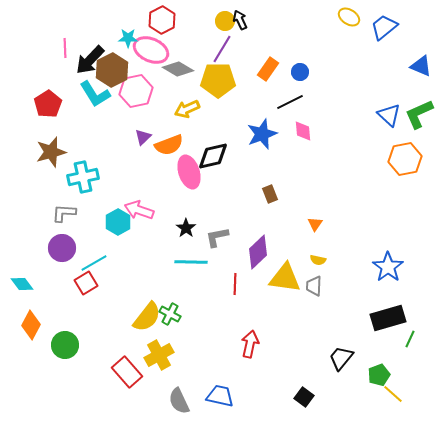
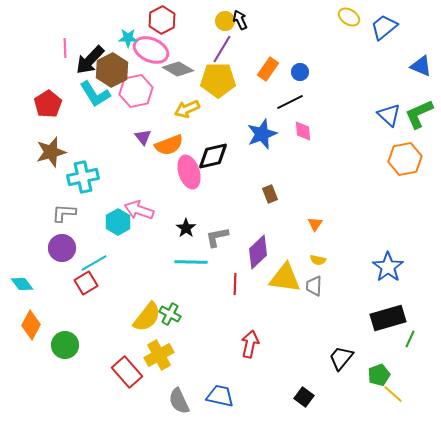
purple triangle at (143, 137): rotated 24 degrees counterclockwise
